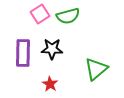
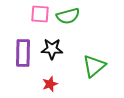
pink square: rotated 36 degrees clockwise
green triangle: moved 2 px left, 3 px up
red star: rotated 21 degrees clockwise
